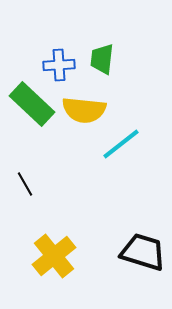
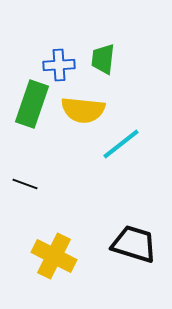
green trapezoid: moved 1 px right
green rectangle: rotated 66 degrees clockwise
yellow semicircle: moved 1 px left
black line: rotated 40 degrees counterclockwise
black trapezoid: moved 9 px left, 8 px up
yellow cross: rotated 24 degrees counterclockwise
